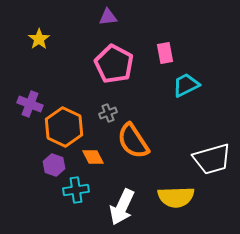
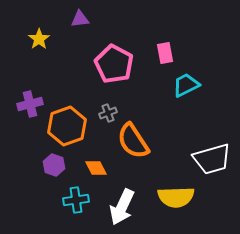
purple triangle: moved 28 px left, 2 px down
purple cross: rotated 35 degrees counterclockwise
orange hexagon: moved 3 px right, 1 px up; rotated 15 degrees clockwise
orange diamond: moved 3 px right, 11 px down
cyan cross: moved 10 px down
